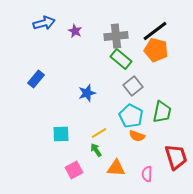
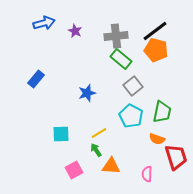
orange semicircle: moved 20 px right, 3 px down
orange triangle: moved 5 px left, 2 px up
